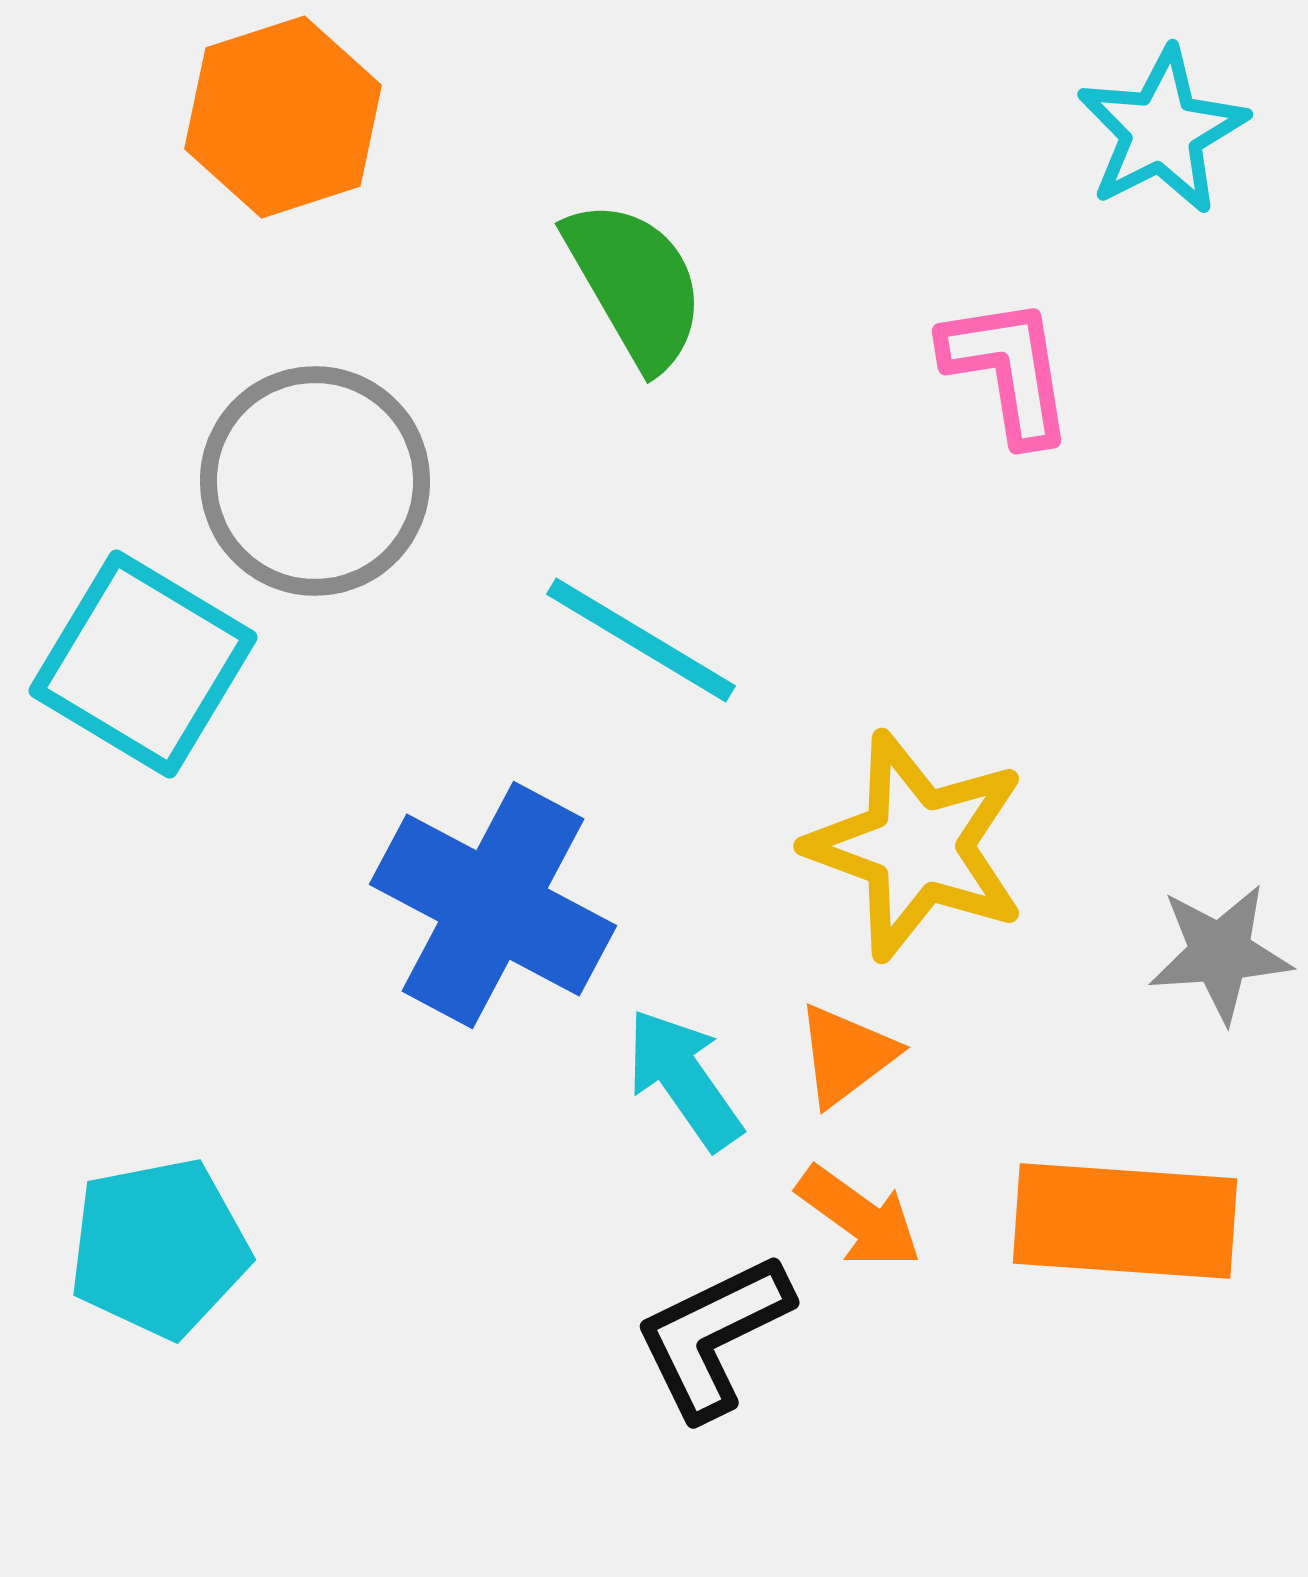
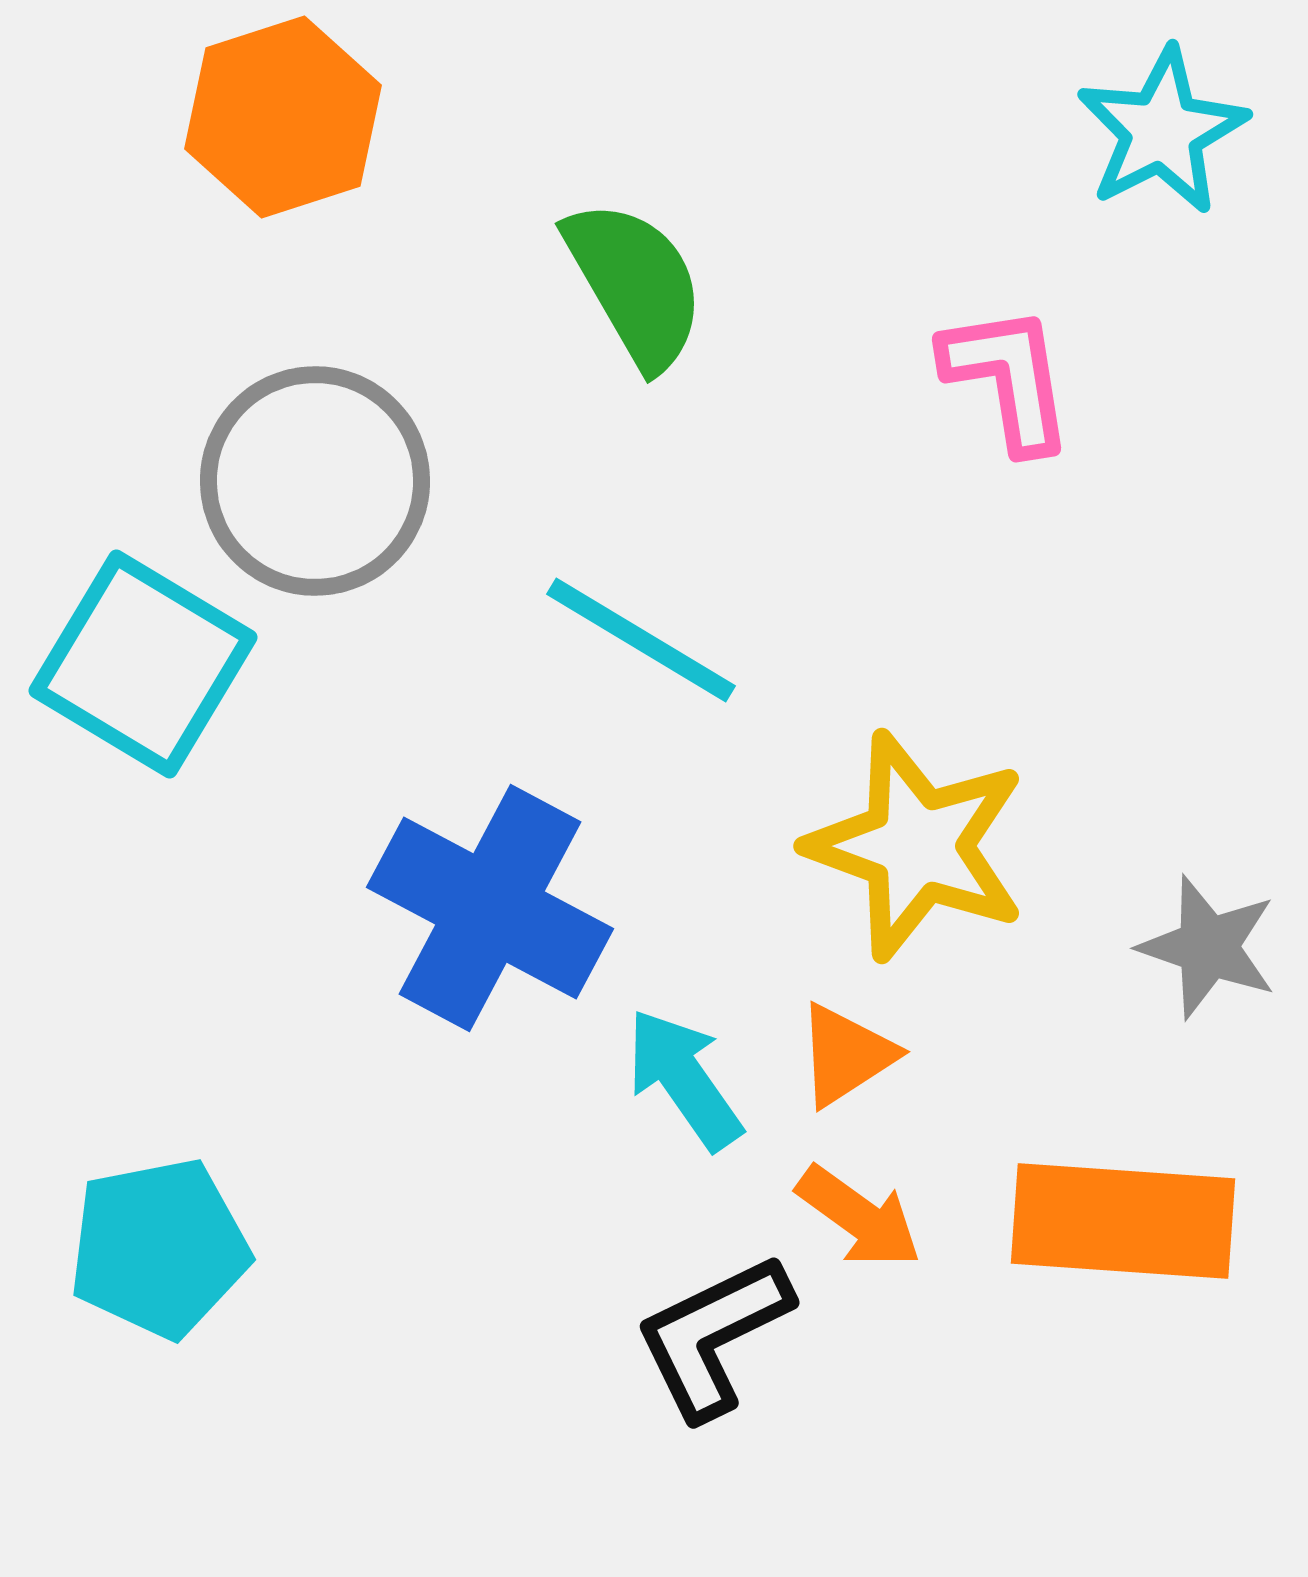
pink L-shape: moved 8 px down
blue cross: moved 3 px left, 3 px down
gray star: moved 12 px left, 6 px up; rotated 23 degrees clockwise
orange triangle: rotated 4 degrees clockwise
orange rectangle: moved 2 px left
